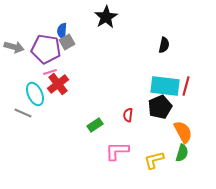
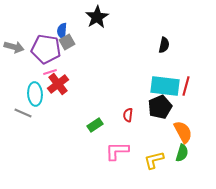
black star: moved 9 px left
cyan ellipse: rotated 20 degrees clockwise
